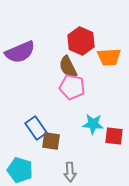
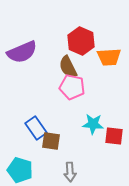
purple semicircle: moved 2 px right
